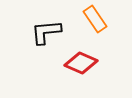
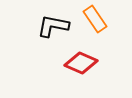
black L-shape: moved 7 px right, 6 px up; rotated 16 degrees clockwise
